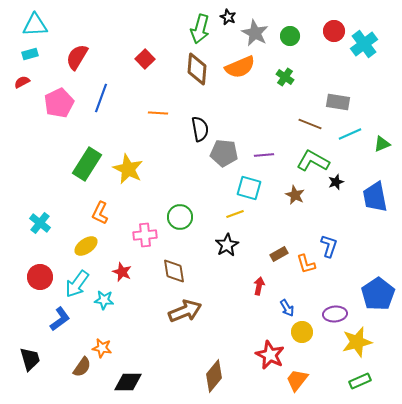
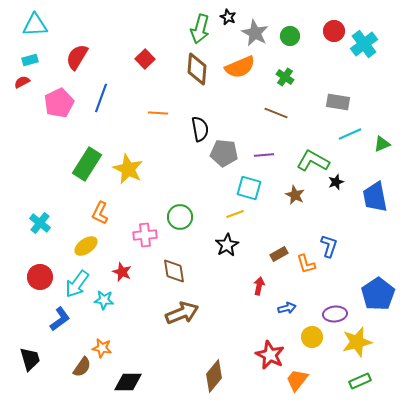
cyan rectangle at (30, 54): moved 6 px down
brown line at (310, 124): moved 34 px left, 11 px up
blue arrow at (287, 308): rotated 72 degrees counterclockwise
brown arrow at (185, 311): moved 3 px left, 2 px down
yellow circle at (302, 332): moved 10 px right, 5 px down
